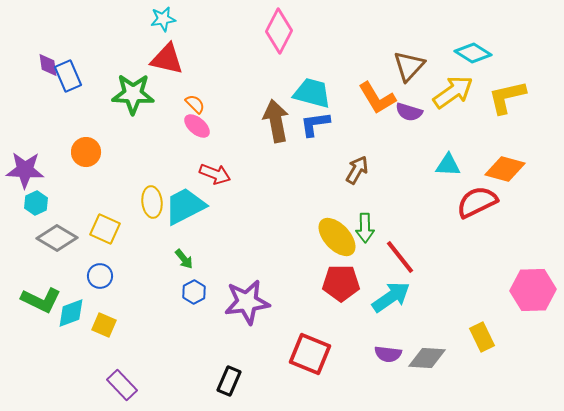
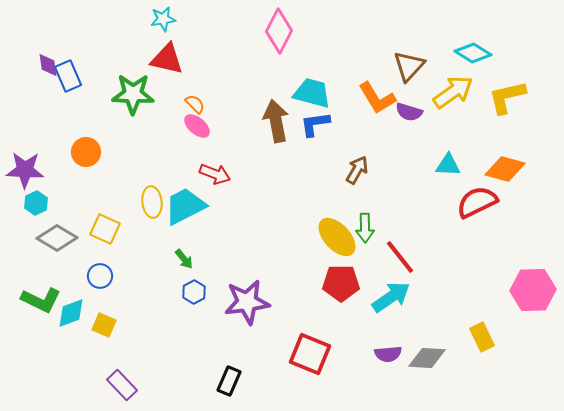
purple semicircle at (388, 354): rotated 12 degrees counterclockwise
